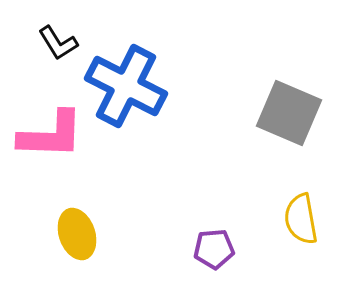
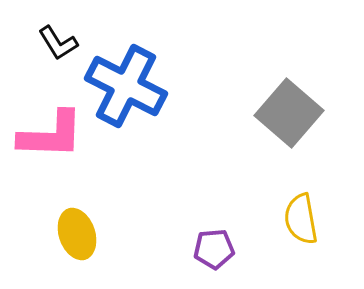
gray square: rotated 18 degrees clockwise
